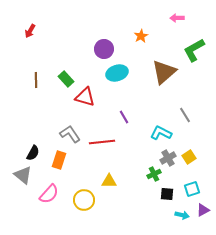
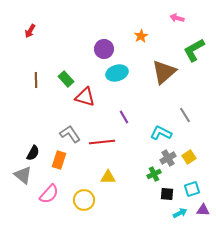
pink arrow: rotated 16 degrees clockwise
yellow triangle: moved 1 px left, 4 px up
purple triangle: rotated 32 degrees clockwise
cyan arrow: moved 2 px left, 2 px up; rotated 40 degrees counterclockwise
